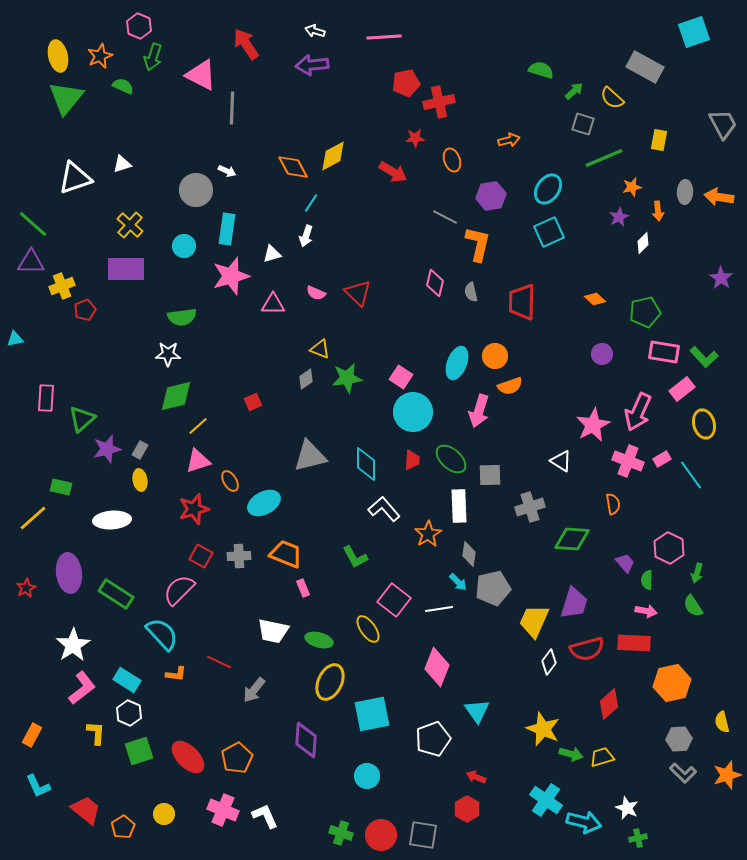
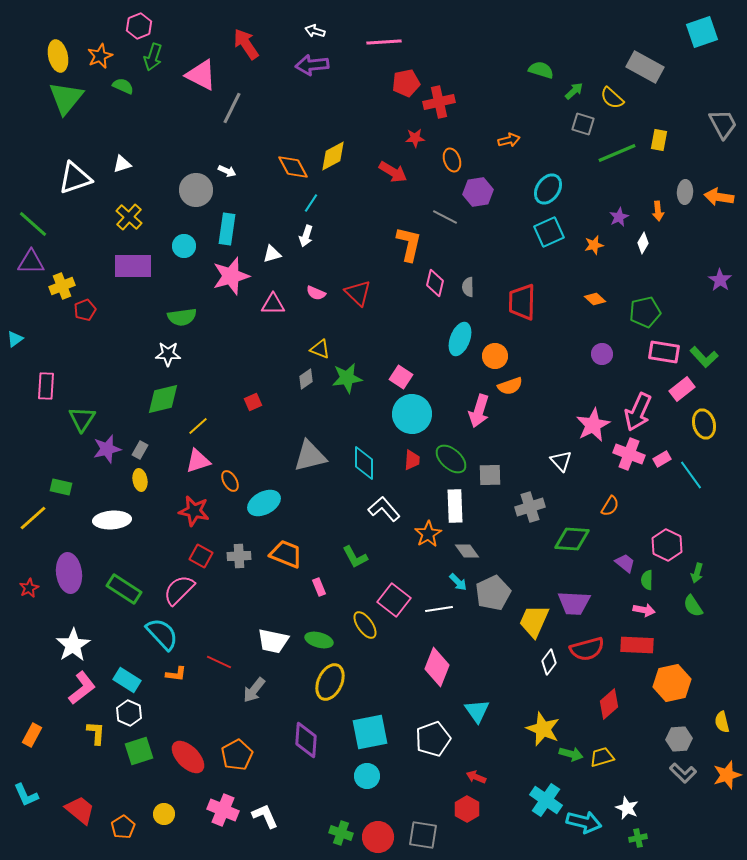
pink hexagon at (139, 26): rotated 15 degrees clockwise
cyan square at (694, 32): moved 8 px right
pink line at (384, 37): moved 5 px down
gray line at (232, 108): rotated 24 degrees clockwise
green line at (604, 158): moved 13 px right, 5 px up
orange star at (632, 187): moved 38 px left, 58 px down
purple hexagon at (491, 196): moved 13 px left, 4 px up
yellow cross at (130, 225): moved 1 px left, 8 px up
white diamond at (643, 243): rotated 15 degrees counterclockwise
orange L-shape at (478, 244): moved 69 px left
purple rectangle at (126, 269): moved 7 px right, 3 px up
purple star at (721, 278): moved 1 px left, 2 px down
gray semicircle at (471, 292): moved 3 px left, 5 px up; rotated 12 degrees clockwise
cyan triangle at (15, 339): rotated 24 degrees counterclockwise
cyan ellipse at (457, 363): moved 3 px right, 24 px up
green diamond at (176, 396): moved 13 px left, 3 px down
pink rectangle at (46, 398): moved 12 px up
cyan circle at (413, 412): moved 1 px left, 2 px down
green triangle at (82, 419): rotated 16 degrees counterclockwise
white triangle at (561, 461): rotated 15 degrees clockwise
pink cross at (628, 461): moved 1 px right, 7 px up
cyan diamond at (366, 464): moved 2 px left, 1 px up
orange semicircle at (613, 504): moved 3 px left, 2 px down; rotated 40 degrees clockwise
white rectangle at (459, 506): moved 4 px left
red star at (194, 509): moved 2 px down; rotated 28 degrees clockwise
pink hexagon at (669, 548): moved 2 px left, 3 px up
gray diamond at (469, 554): moved 2 px left, 3 px up; rotated 45 degrees counterclockwise
purple trapezoid at (625, 563): rotated 10 degrees counterclockwise
red star at (26, 588): moved 3 px right
pink rectangle at (303, 588): moved 16 px right, 1 px up
gray pentagon at (493, 588): moved 5 px down; rotated 12 degrees counterclockwise
green rectangle at (116, 594): moved 8 px right, 5 px up
purple trapezoid at (574, 603): rotated 76 degrees clockwise
pink arrow at (646, 611): moved 2 px left, 1 px up
yellow ellipse at (368, 629): moved 3 px left, 4 px up
white trapezoid at (273, 631): moved 10 px down
red rectangle at (634, 643): moved 3 px right, 2 px down
cyan square at (372, 714): moved 2 px left, 18 px down
orange pentagon at (237, 758): moved 3 px up
cyan L-shape at (38, 786): moved 12 px left, 9 px down
red trapezoid at (86, 810): moved 6 px left
red circle at (381, 835): moved 3 px left, 2 px down
